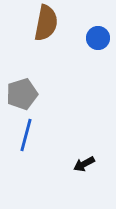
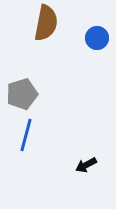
blue circle: moved 1 px left
black arrow: moved 2 px right, 1 px down
